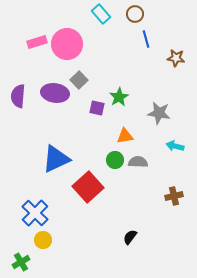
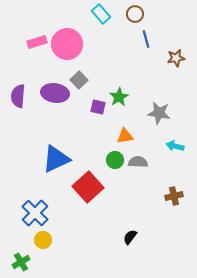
brown star: rotated 18 degrees counterclockwise
purple square: moved 1 px right, 1 px up
